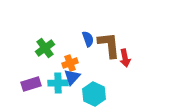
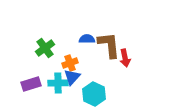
blue semicircle: moved 1 px left; rotated 70 degrees counterclockwise
